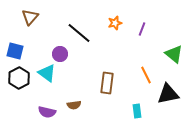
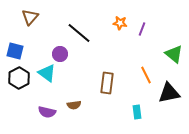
orange star: moved 5 px right; rotated 24 degrees clockwise
black triangle: moved 1 px right, 1 px up
cyan rectangle: moved 1 px down
